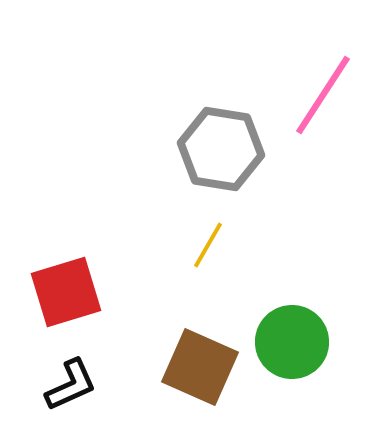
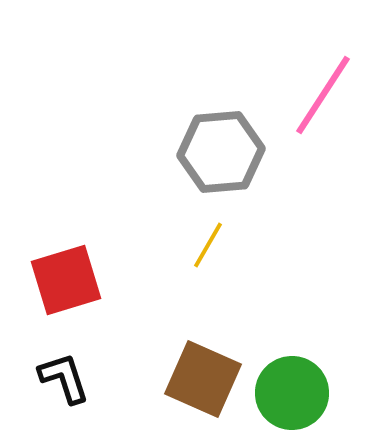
gray hexagon: moved 3 px down; rotated 14 degrees counterclockwise
red square: moved 12 px up
green circle: moved 51 px down
brown square: moved 3 px right, 12 px down
black L-shape: moved 7 px left, 7 px up; rotated 84 degrees counterclockwise
